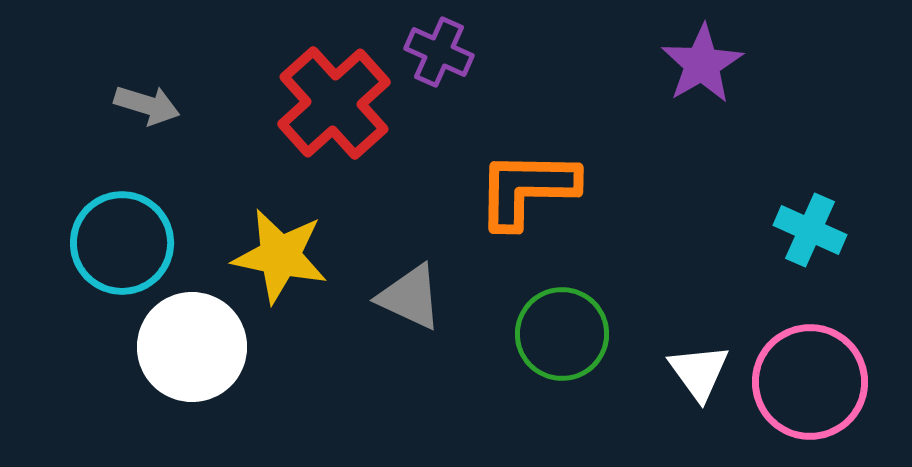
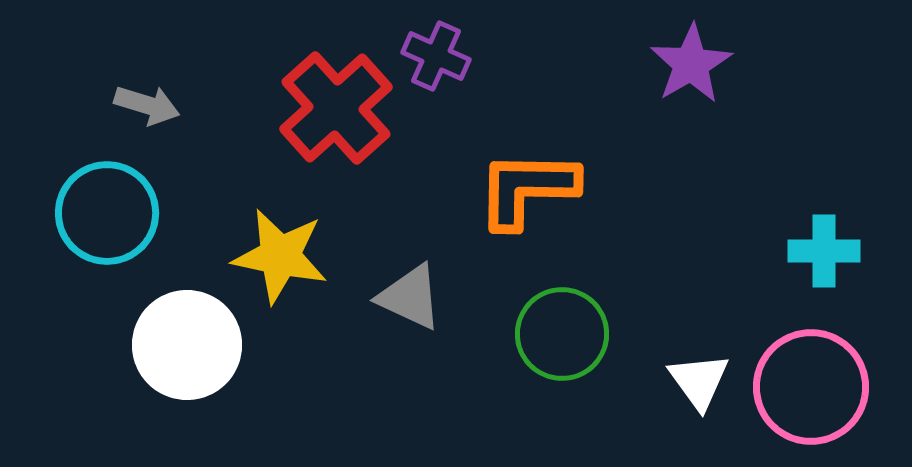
purple cross: moved 3 px left, 4 px down
purple star: moved 11 px left
red cross: moved 2 px right, 5 px down
cyan cross: moved 14 px right, 21 px down; rotated 24 degrees counterclockwise
cyan circle: moved 15 px left, 30 px up
white circle: moved 5 px left, 2 px up
white triangle: moved 9 px down
pink circle: moved 1 px right, 5 px down
